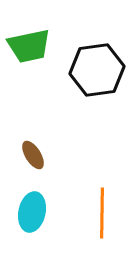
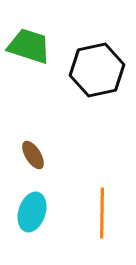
green trapezoid: rotated 150 degrees counterclockwise
black hexagon: rotated 4 degrees counterclockwise
cyan ellipse: rotated 6 degrees clockwise
